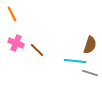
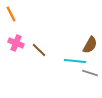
orange line: moved 1 px left
brown semicircle: rotated 12 degrees clockwise
brown line: moved 2 px right
